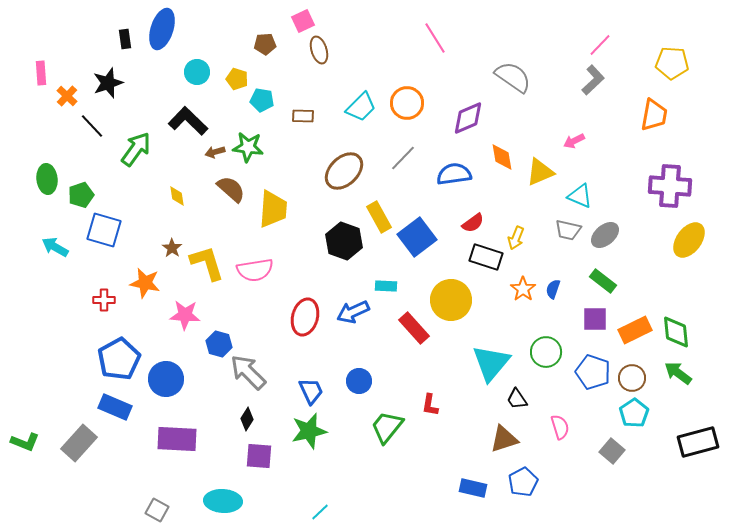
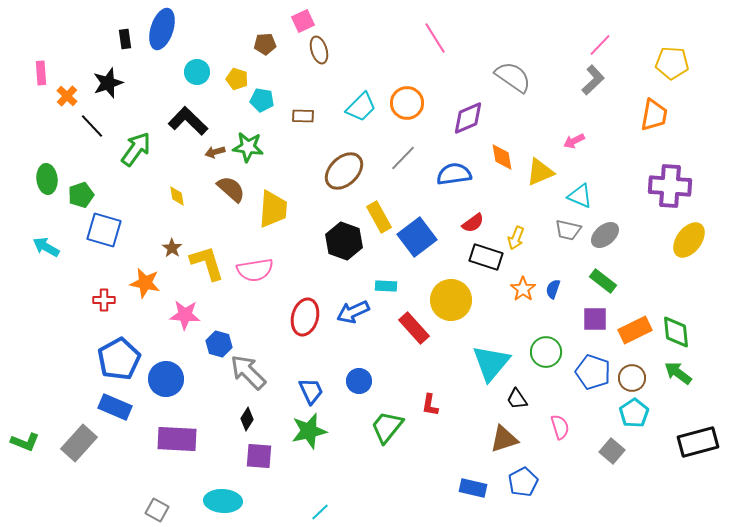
cyan arrow at (55, 247): moved 9 px left
